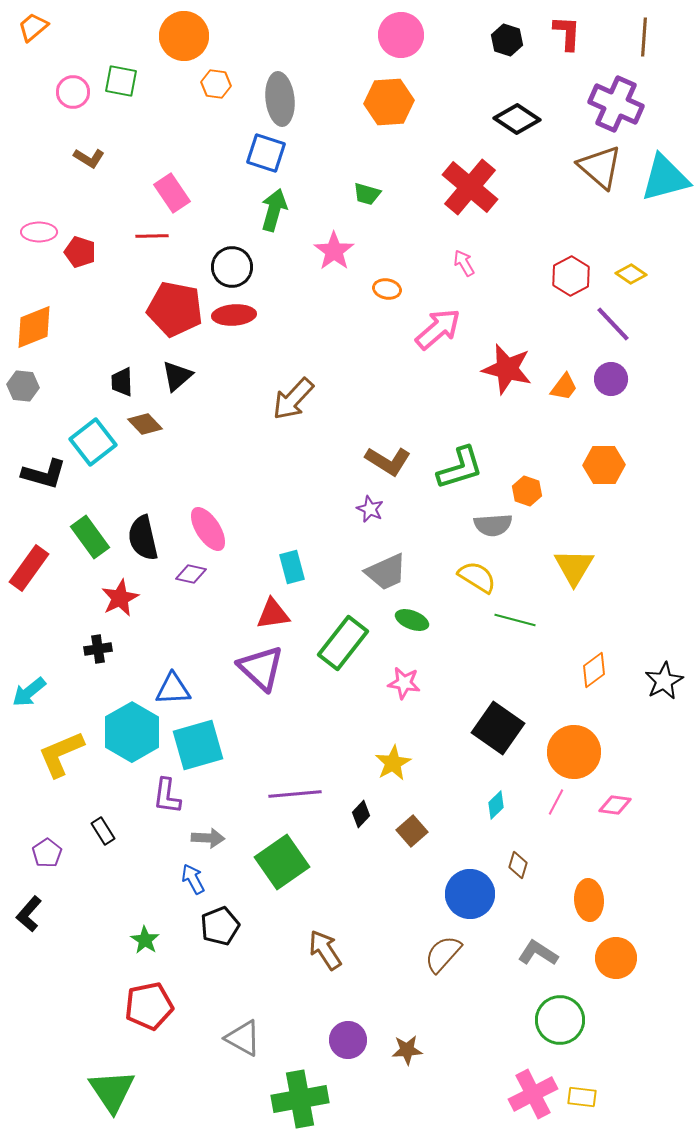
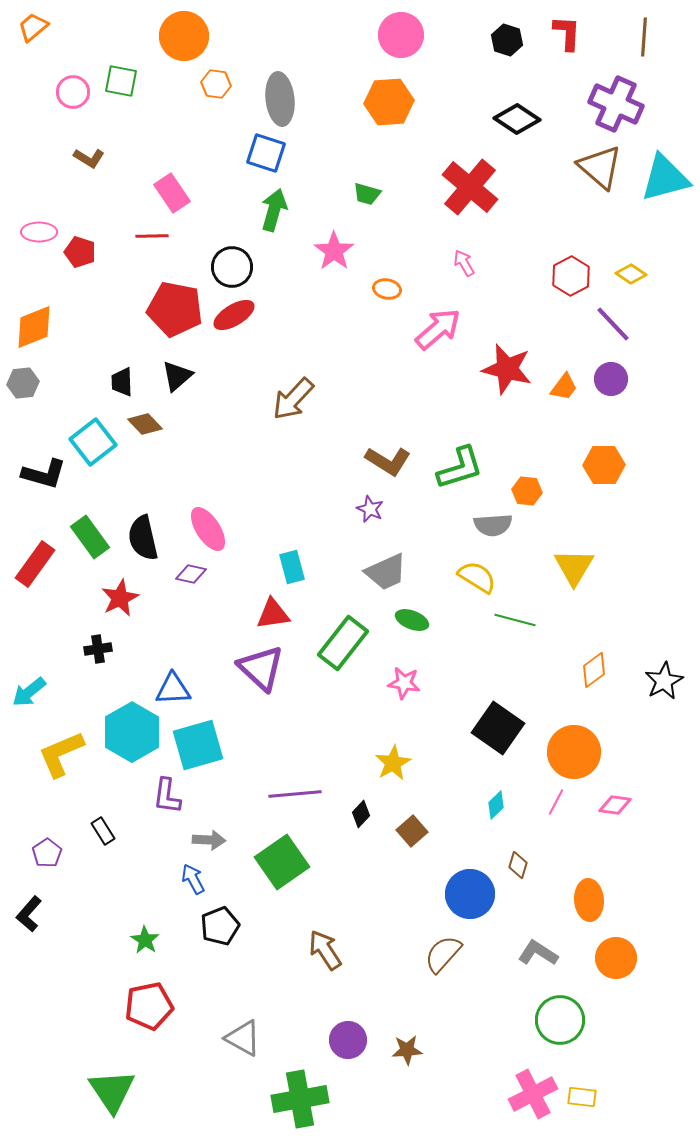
red ellipse at (234, 315): rotated 27 degrees counterclockwise
gray hexagon at (23, 386): moved 3 px up; rotated 12 degrees counterclockwise
orange hexagon at (527, 491): rotated 12 degrees counterclockwise
red rectangle at (29, 568): moved 6 px right, 4 px up
gray arrow at (208, 838): moved 1 px right, 2 px down
